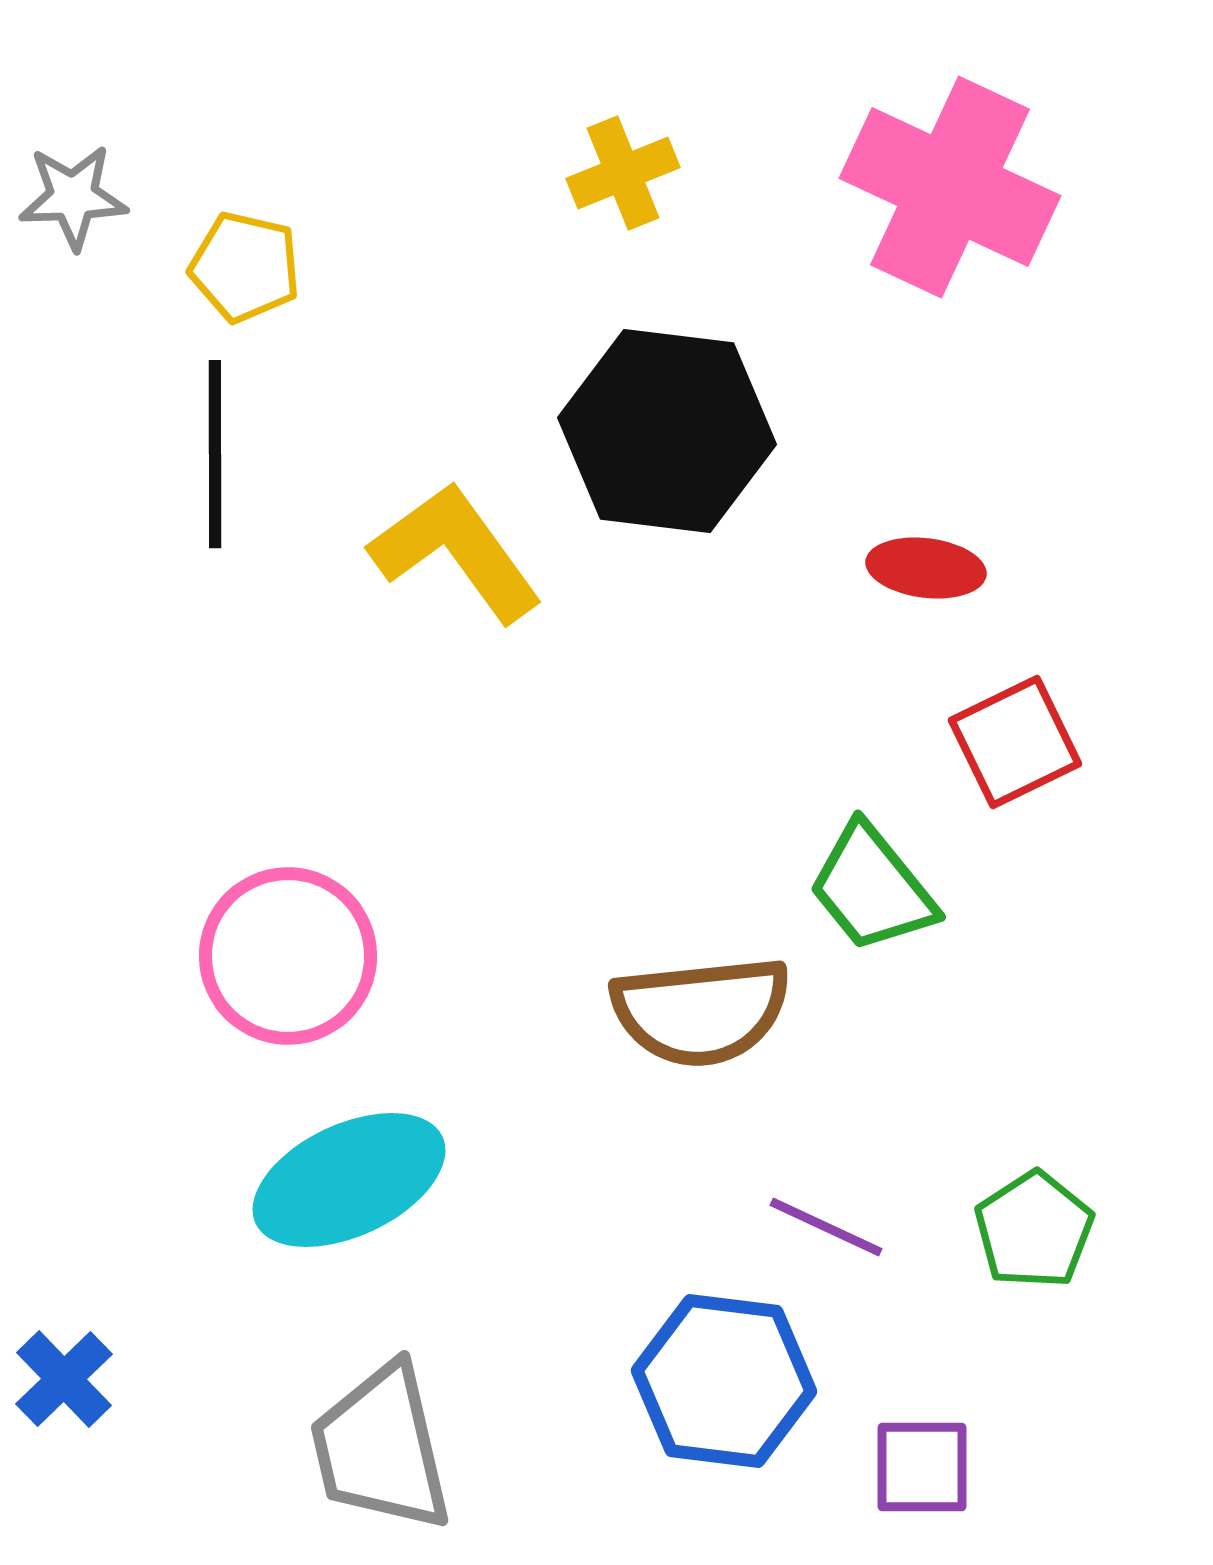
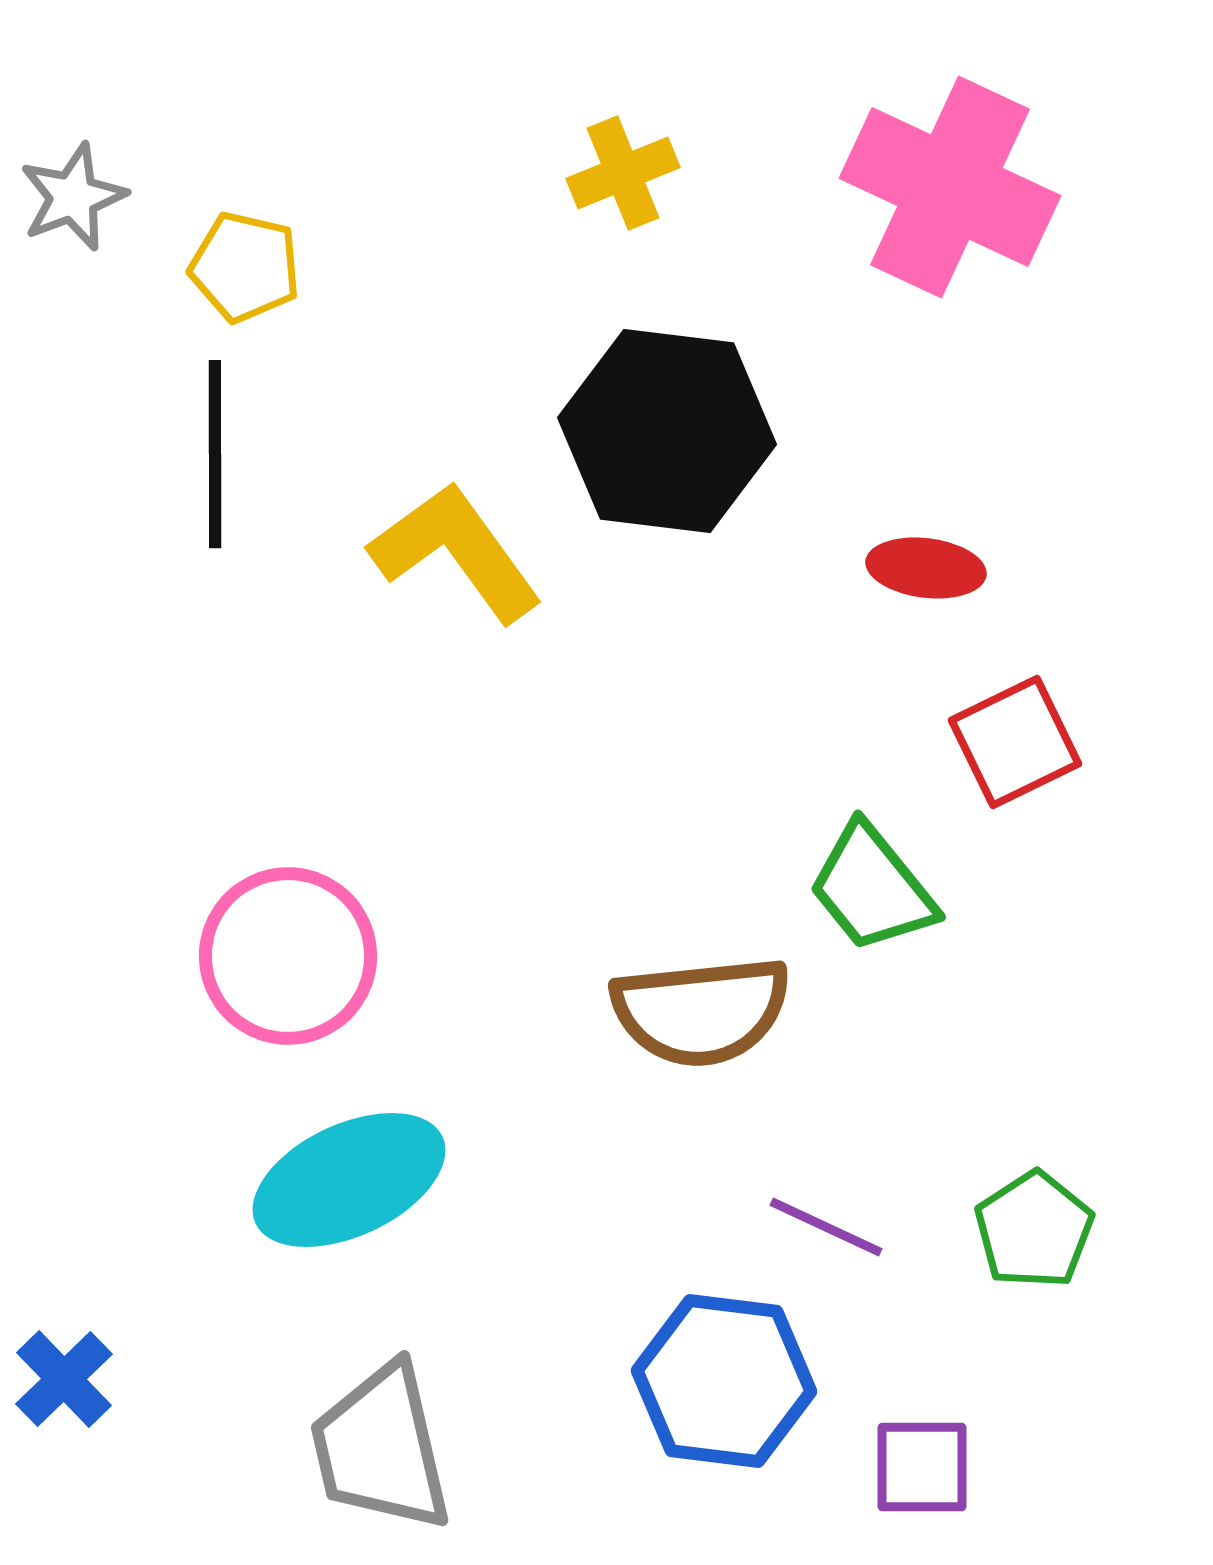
gray star: rotated 19 degrees counterclockwise
